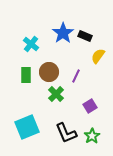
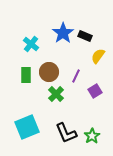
purple square: moved 5 px right, 15 px up
